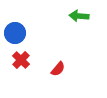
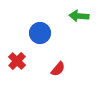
blue circle: moved 25 px right
red cross: moved 4 px left, 1 px down
